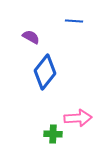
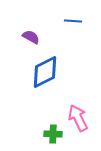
blue line: moved 1 px left
blue diamond: rotated 24 degrees clockwise
pink arrow: rotated 112 degrees counterclockwise
